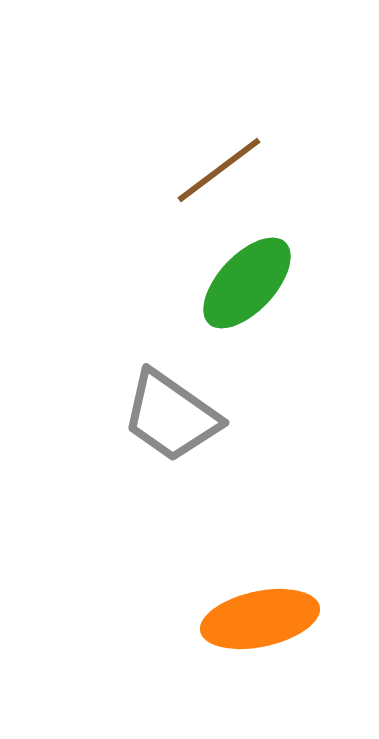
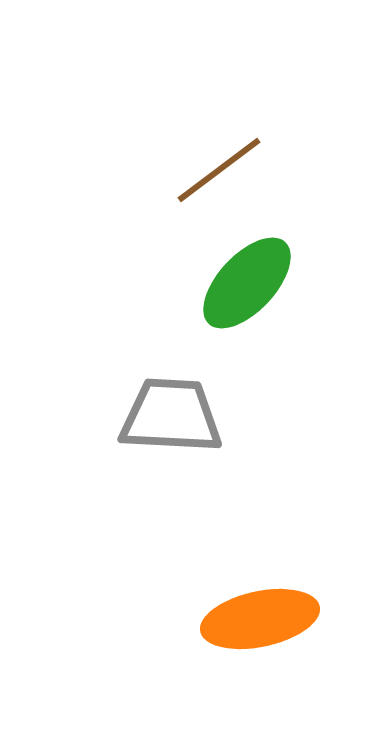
gray trapezoid: rotated 148 degrees clockwise
